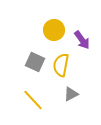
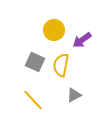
purple arrow: rotated 90 degrees clockwise
gray triangle: moved 3 px right, 1 px down
